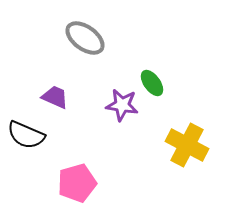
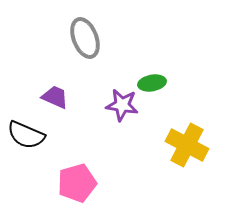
gray ellipse: rotated 33 degrees clockwise
green ellipse: rotated 64 degrees counterclockwise
